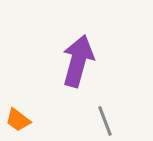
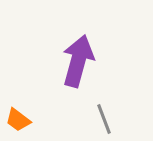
gray line: moved 1 px left, 2 px up
